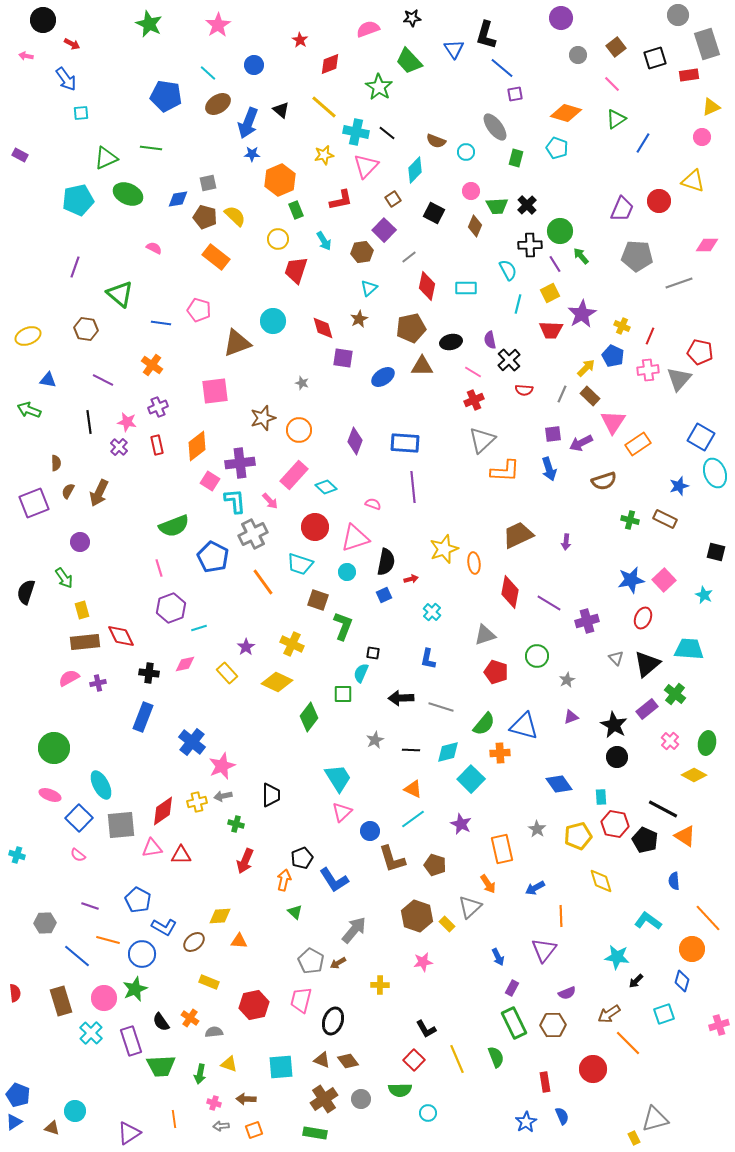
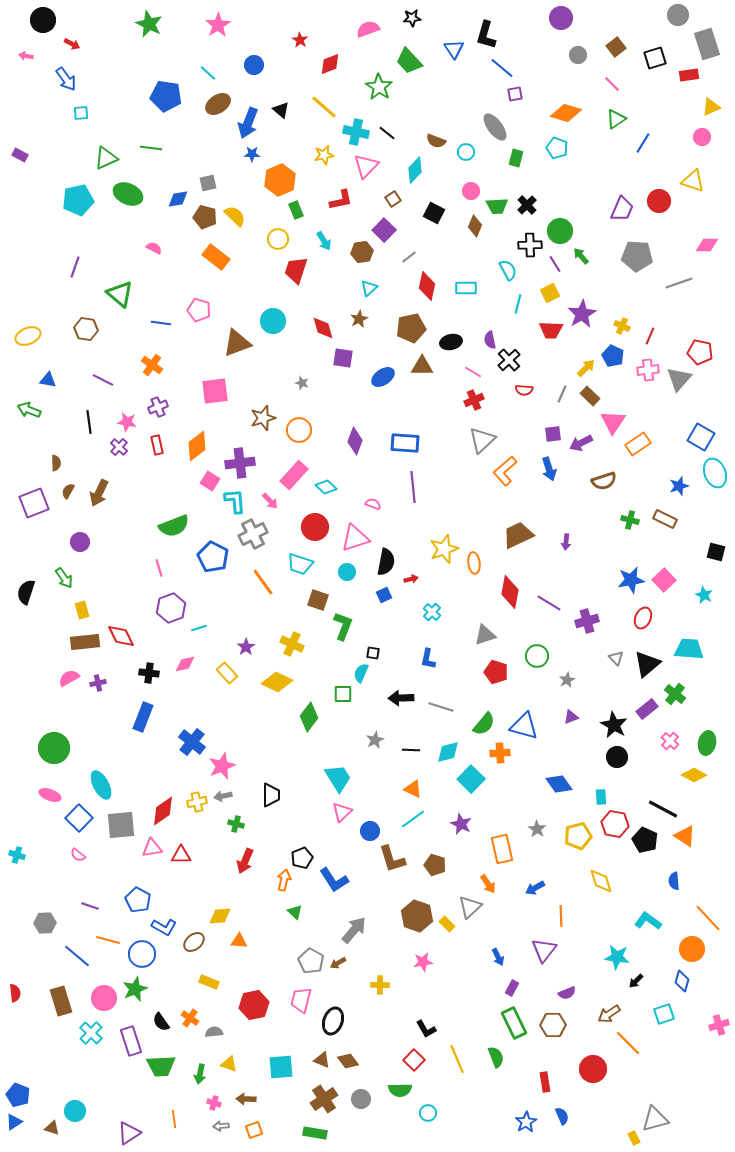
orange L-shape at (505, 471): rotated 136 degrees clockwise
